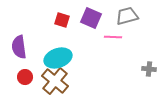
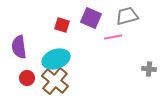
red square: moved 5 px down
pink line: rotated 12 degrees counterclockwise
cyan ellipse: moved 2 px left, 1 px down
red circle: moved 2 px right, 1 px down
